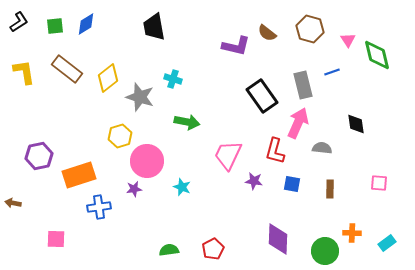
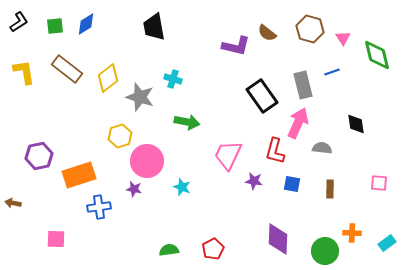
pink triangle at (348, 40): moved 5 px left, 2 px up
purple star at (134, 189): rotated 21 degrees clockwise
